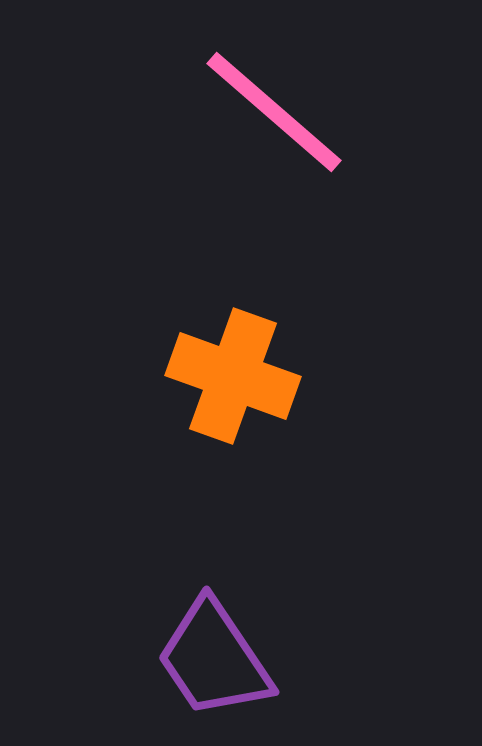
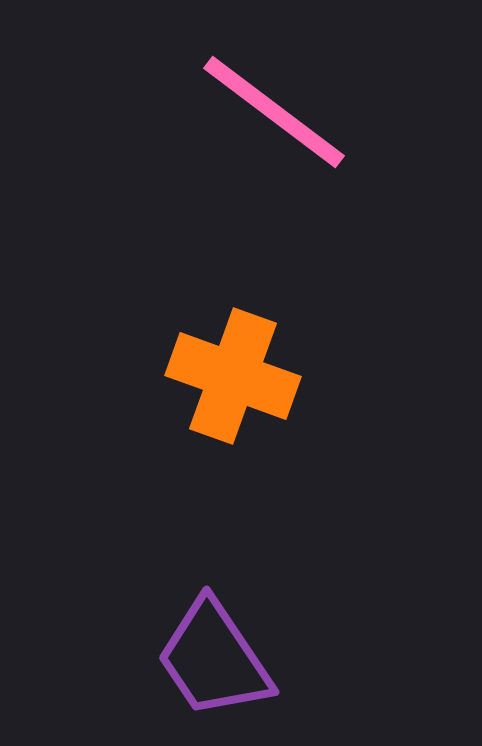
pink line: rotated 4 degrees counterclockwise
